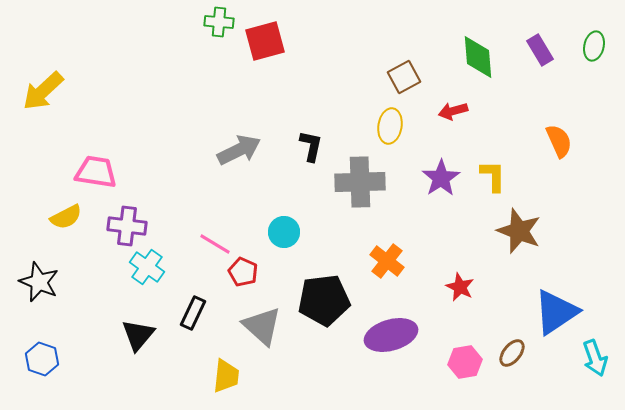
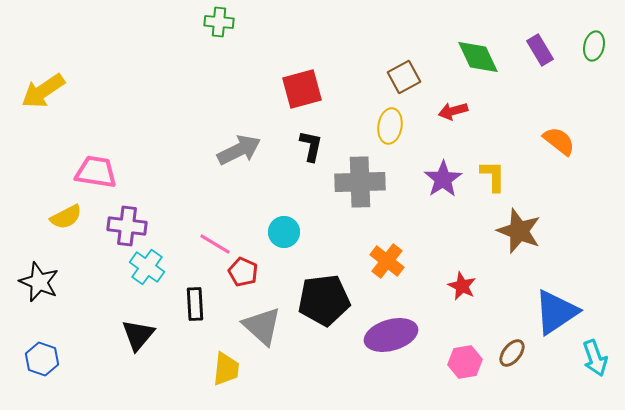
red square: moved 37 px right, 48 px down
green diamond: rotated 21 degrees counterclockwise
yellow arrow: rotated 9 degrees clockwise
orange semicircle: rotated 28 degrees counterclockwise
purple star: moved 2 px right, 1 px down
red star: moved 2 px right, 1 px up
black rectangle: moved 2 px right, 9 px up; rotated 28 degrees counterclockwise
yellow trapezoid: moved 7 px up
